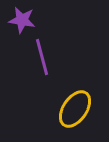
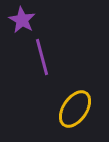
purple star: rotated 20 degrees clockwise
